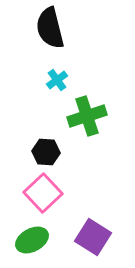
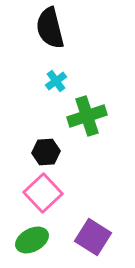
cyan cross: moved 1 px left, 1 px down
black hexagon: rotated 8 degrees counterclockwise
